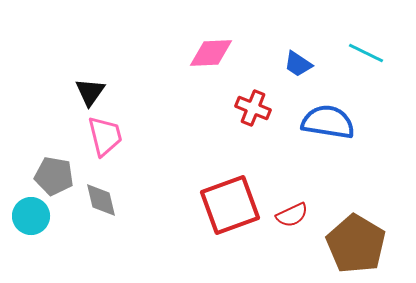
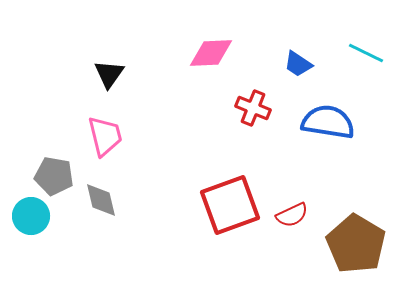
black triangle: moved 19 px right, 18 px up
